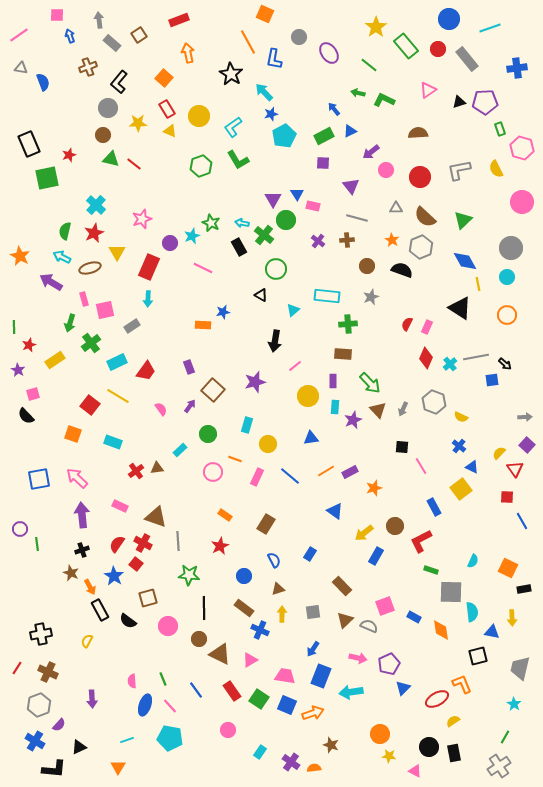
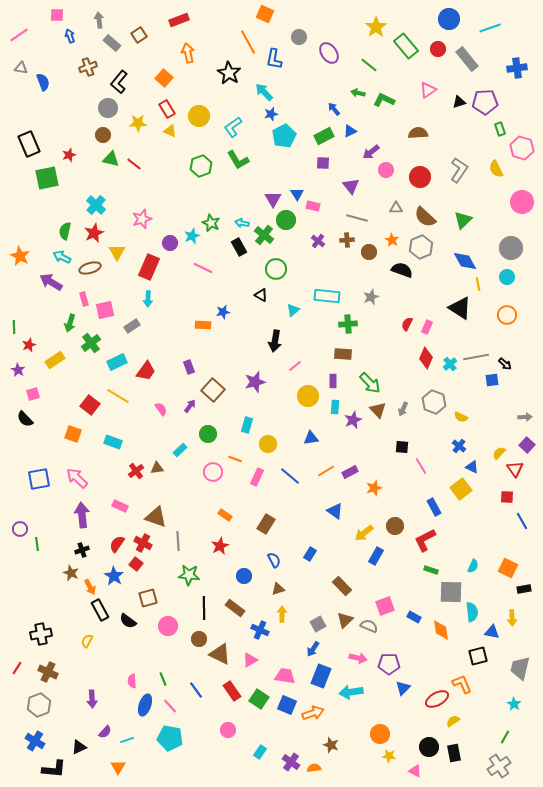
black star at (231, 74): moved 2 px left, 1 px up
gray L-shape at (459, 170): rotated 135 degrees clockwise
brown circle at (367, 266): moved 2 px right, 14 px up
black semicircle at (26, 416): moved 1 px left, 3 px down
red L-shape at (421, 541): moved 4 px right, 1 px up
cyan semicircle at (473, 561): moved 5 px down
brown rectangle at (244, 608): moved 9 px left
gray square at (313, 612): moved 5 px right, 12 px down; rotated 21 degrees counterclockwise
purple pentagon at (389, 664): rotated 25 degrees clockwise
purple semicircle at (59, 725): moved 46 px right, 7 px down
